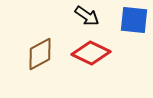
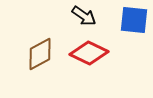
black arrow: moved 3 px left
red diamond: moved 2 px left
